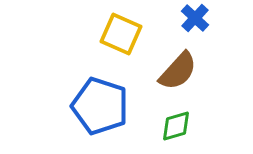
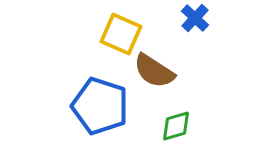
brown semicircle: moved 24 px left; rotated 81 degrees clockwise
